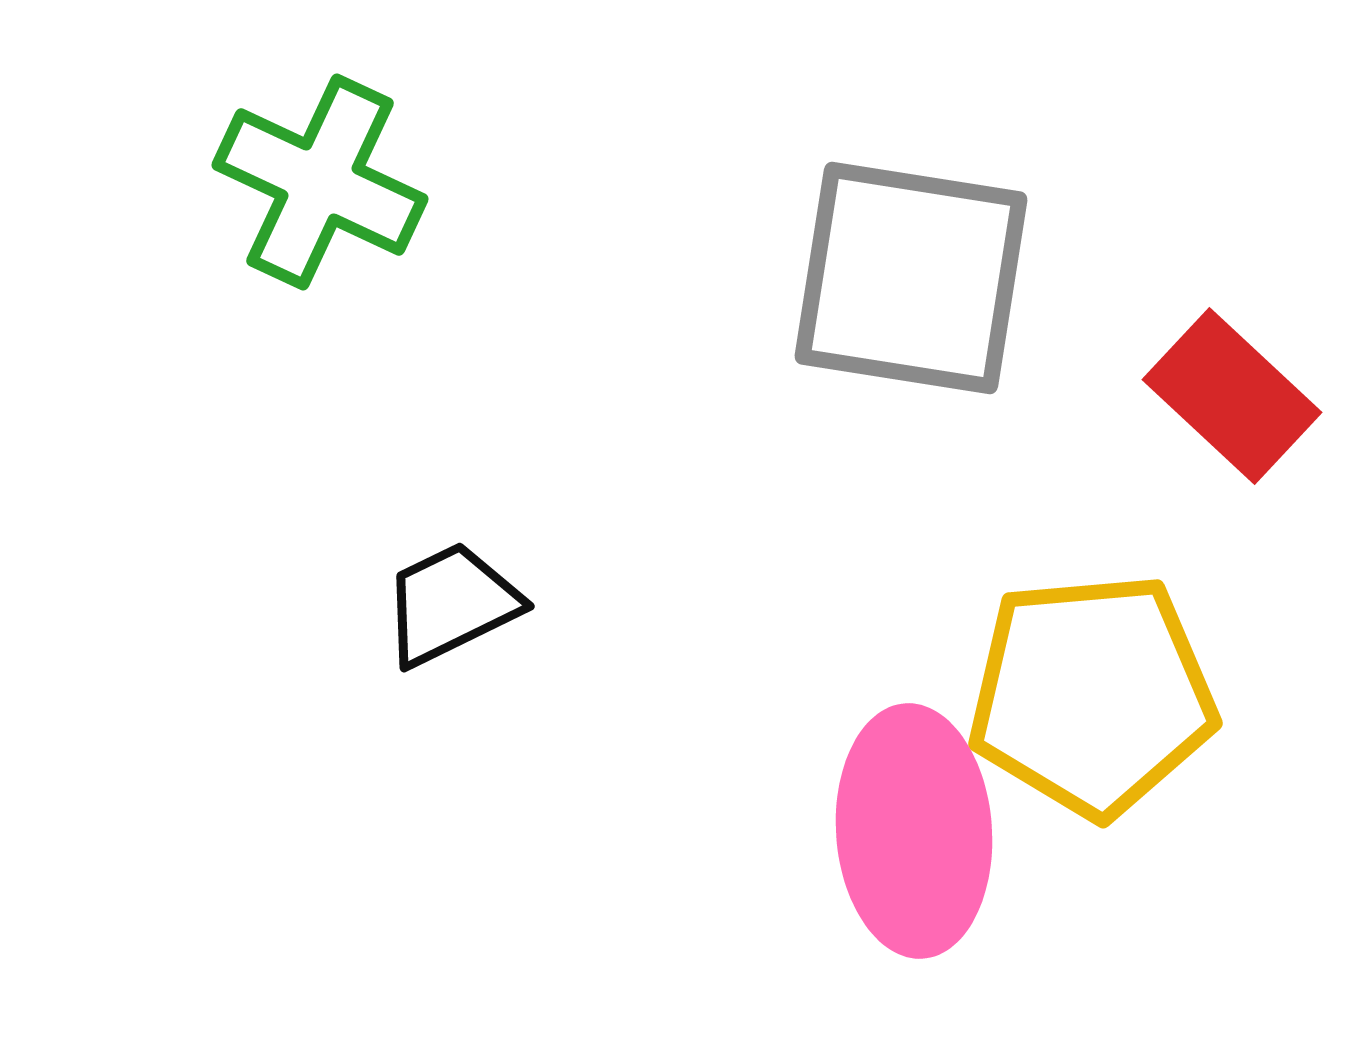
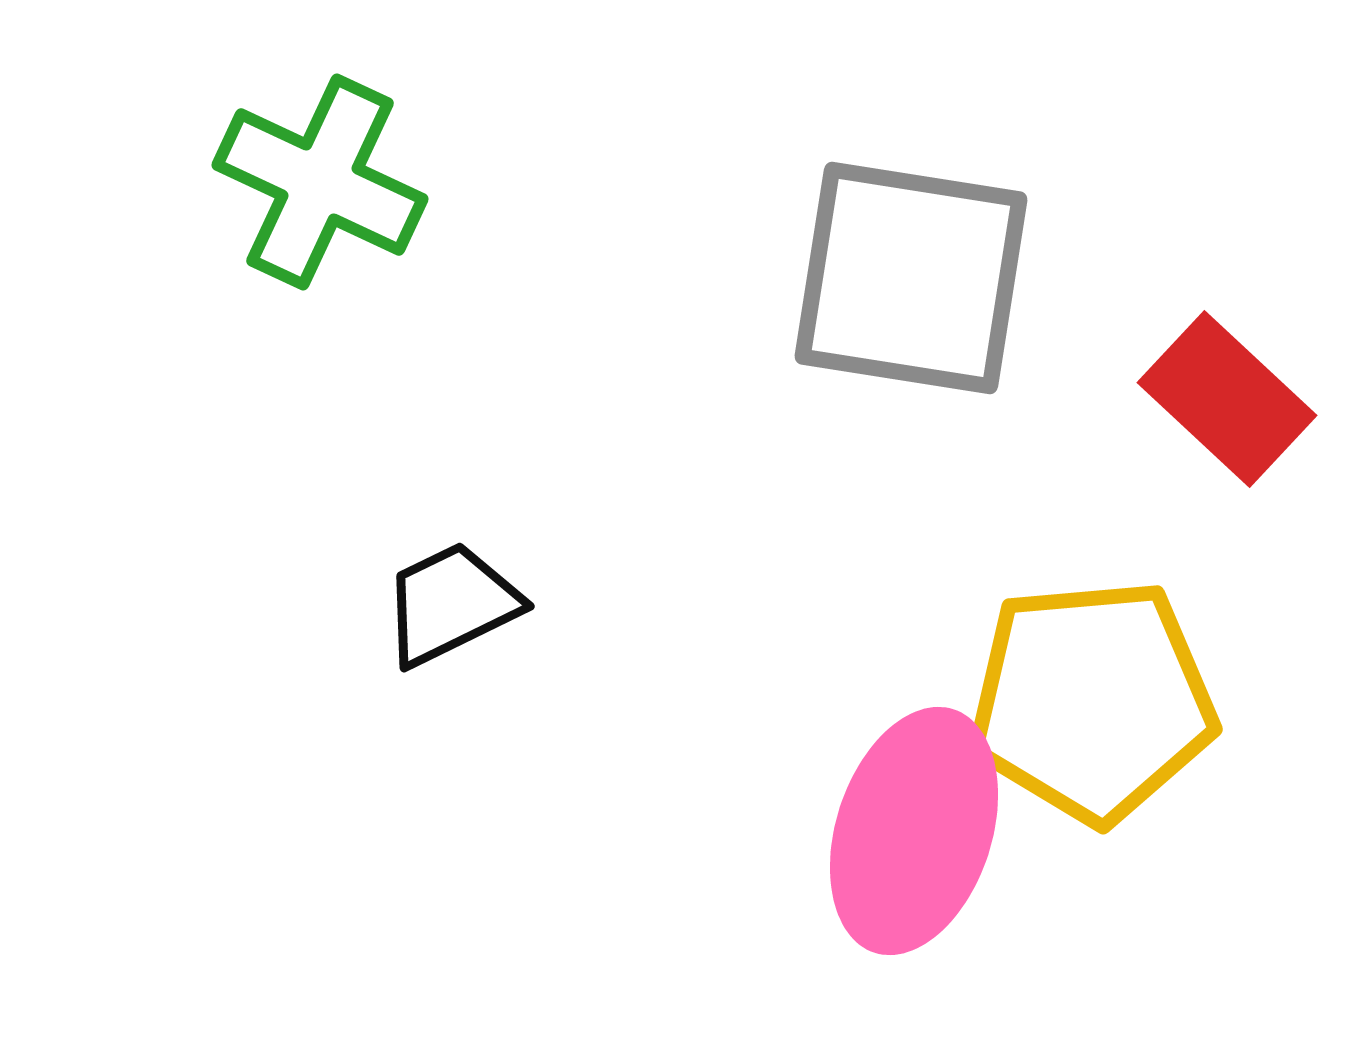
red rectangle: moved 5 px left, 3 px down
yellow pentagon: moved 6 px down
pink ellipse: rotated 22 degrees clockwise
